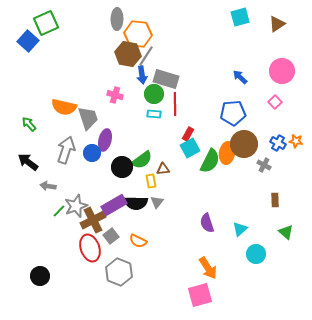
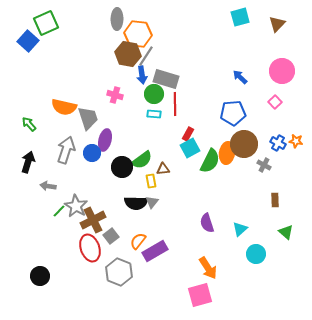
brown triangle at (277, 24): rotated 12 degrees counterclockwise
black arrow at (28, 162): rotated 70 degrees clockwise
gray triangle at (157, 202): moved 5 px left
purple rectangle at (114, 205): moved 41 px right, 46 px down
gray star at (76, 206): rotated 20 degrees counterclockwise
orange semicircle at (138, 241): rotated 102 degrees clockwise
